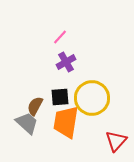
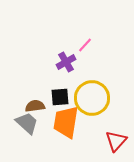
pink line: moved 25 px right, 8 px down
brown semicircle: rotated 54 degrees clockwise
